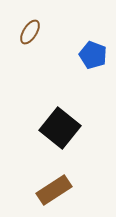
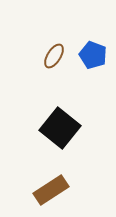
brown ellipse: moved 24 px right, 24 px down
brown rectangle: moved 3 px left
